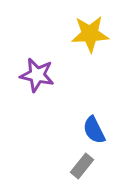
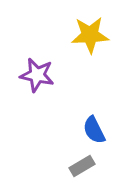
yellow star: moved 1 px down
gray rectangle: rotated 20 degrees clockwise
